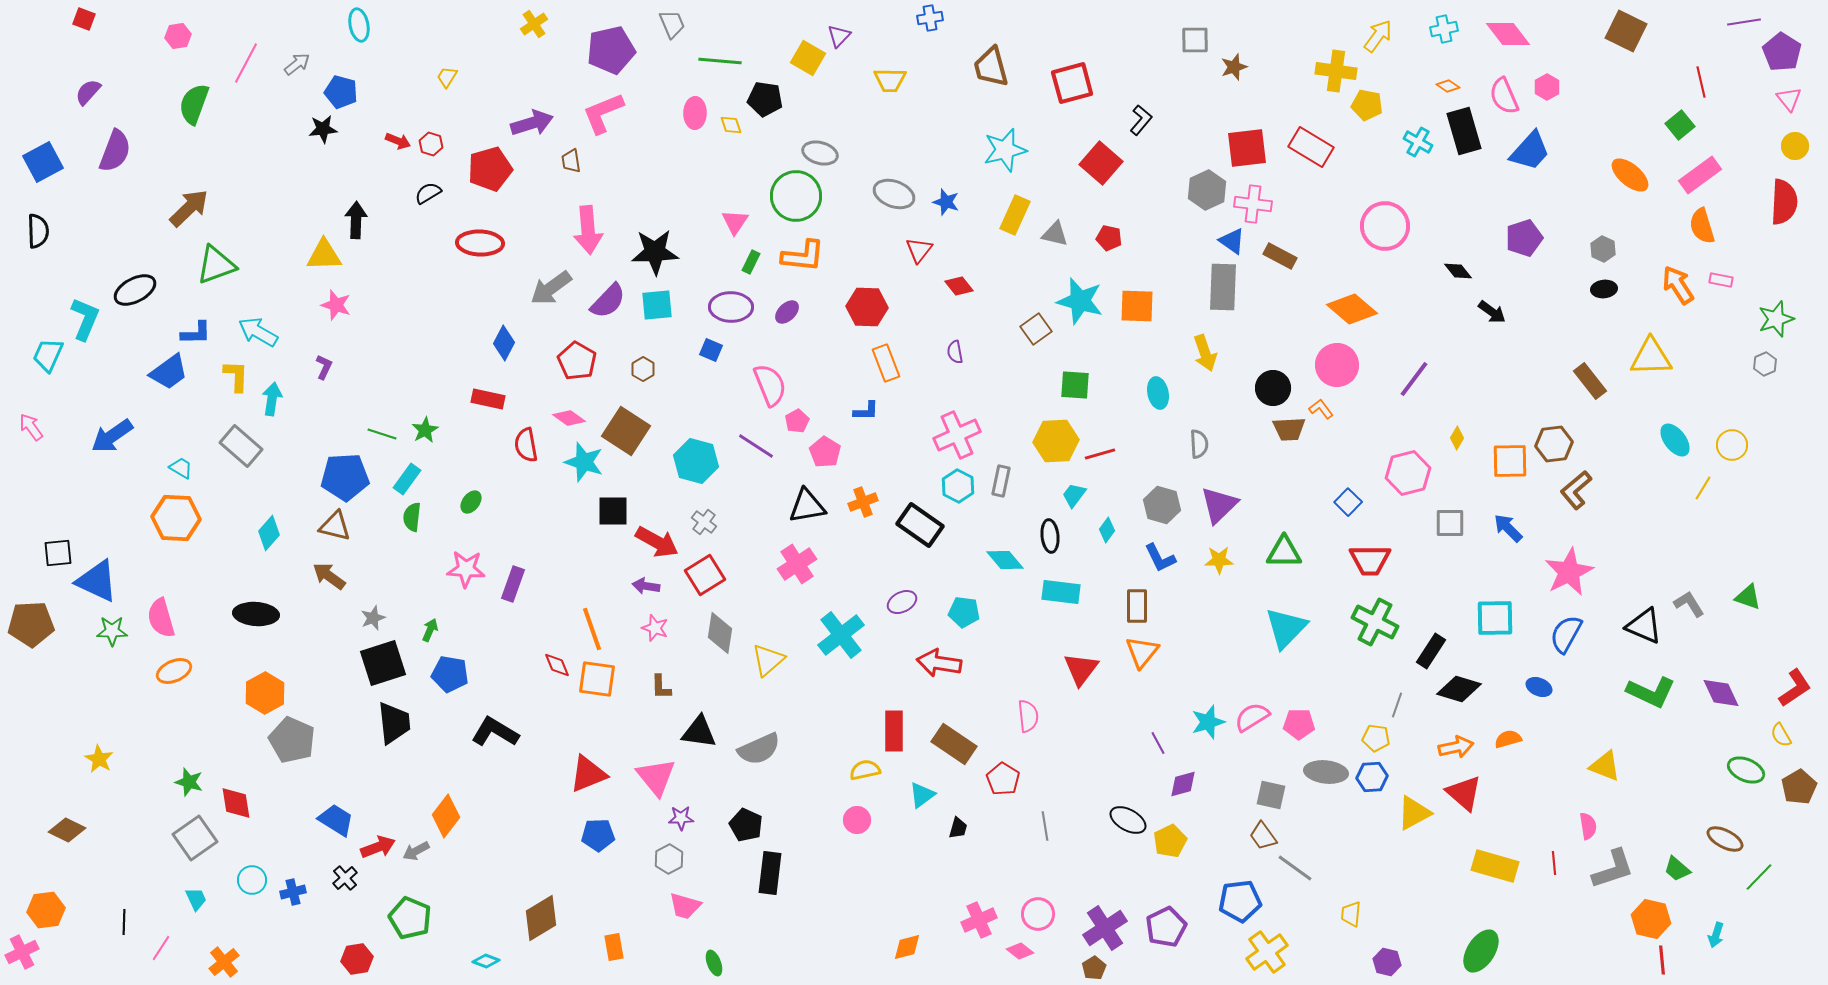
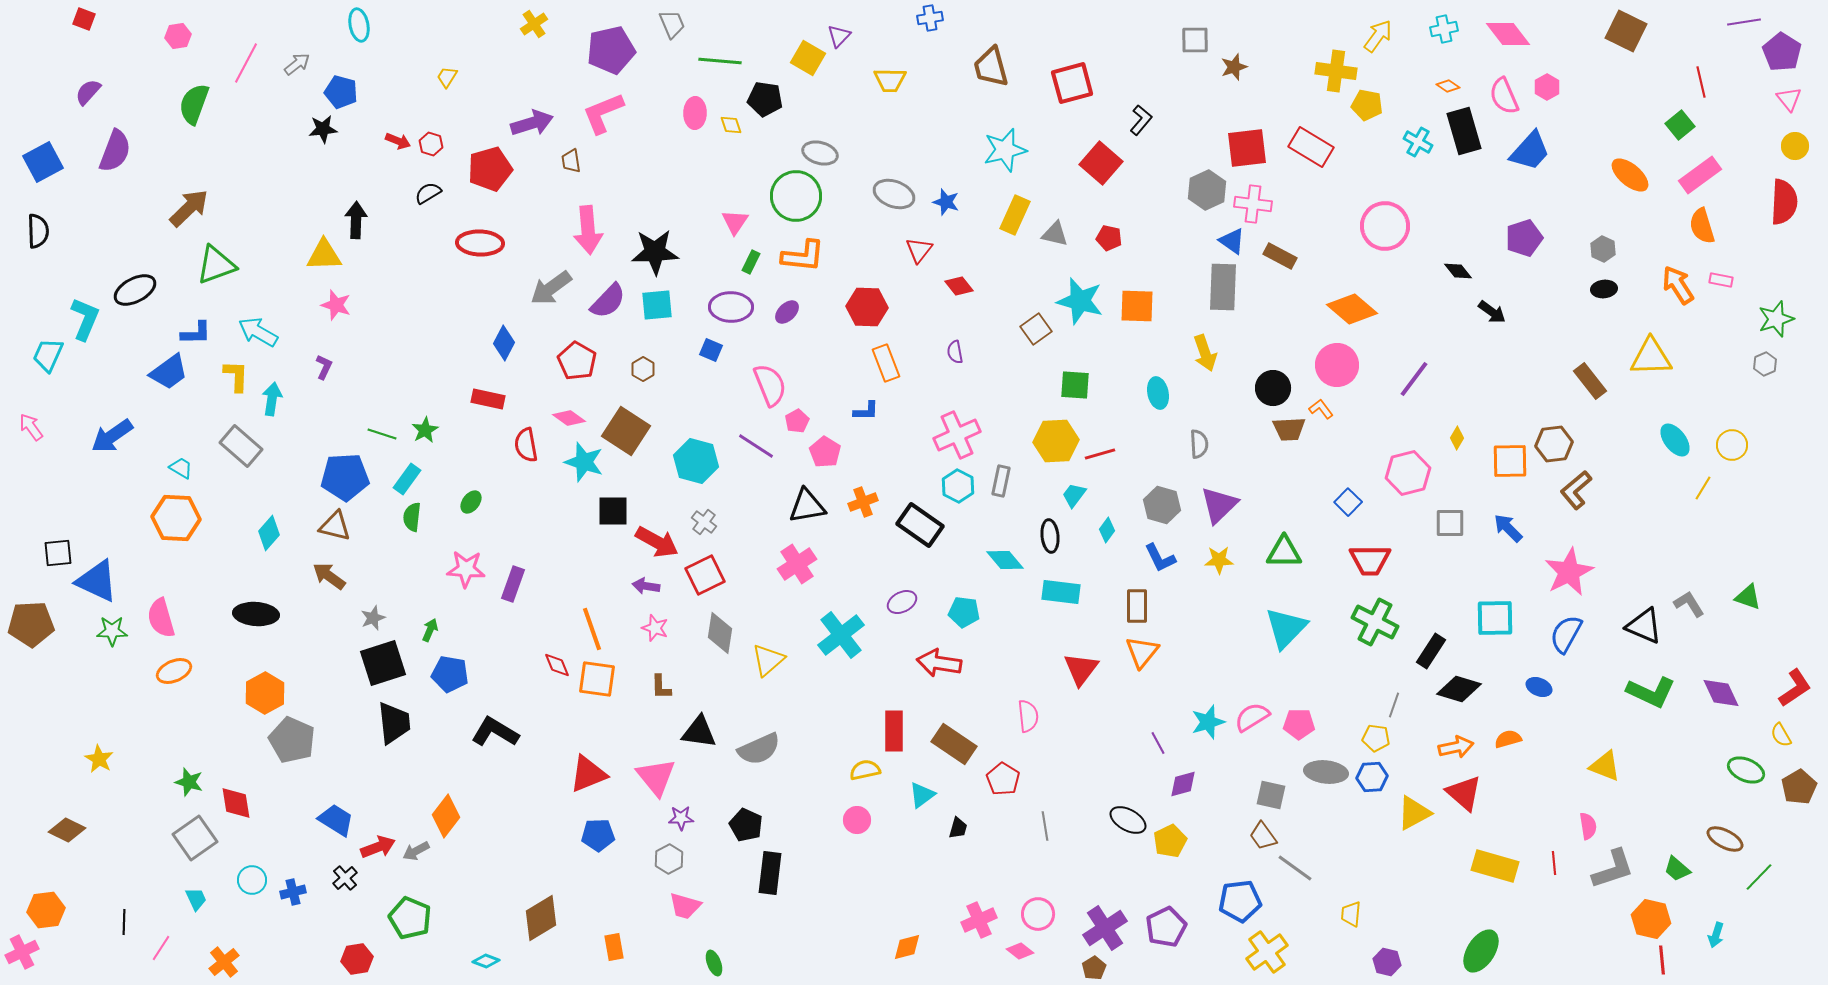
red square at (705, 575): rotated 6 degrees clockwise
gray line at (1397, 705): moved 3 px left
